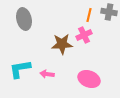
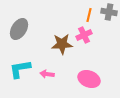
gray ellipse: moved 5 px left, 10 px down; rotated 45 degrees clockwise
